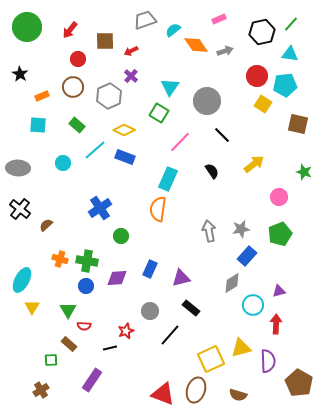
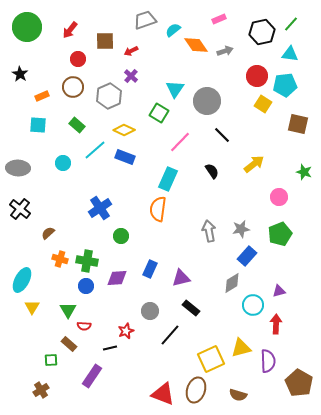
cyan triangle at (170, 87): moved 5 px right, 2 px down
brown semicircle at (46, 225): moved 2 px right, 8 px down
purple rectangle at (92, 380): moved 4 px up
